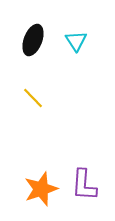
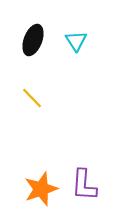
yellow line: moved 1 px left
